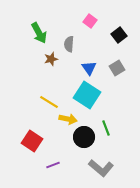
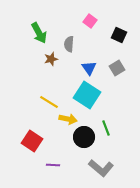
black square: rotated 28 degrees counterclockwise
purple line: rotated 24 degrees clockwise
